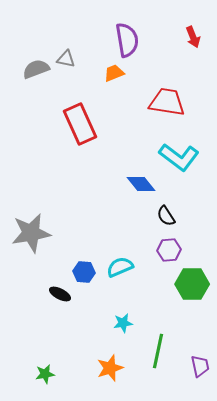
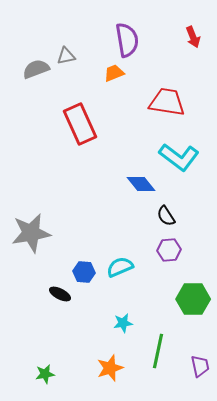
gray triangle: moved 3 px up; rotated 24 degrees counterclockwise
green hexagon: moved 1 px right, 15 px down
